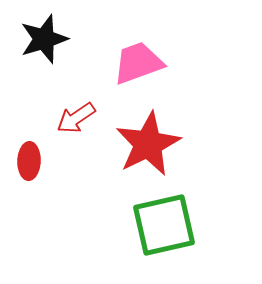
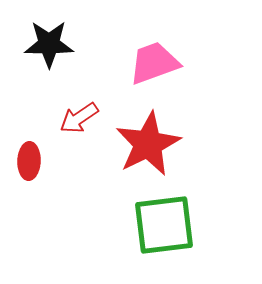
black star: moved 5 px right, 5 px down; rotated 18 degrees clockwise
pink trapezoid: moved 16 px right
red arrow: moved 3 px right
green square: rotated 6 degrees clockwise
